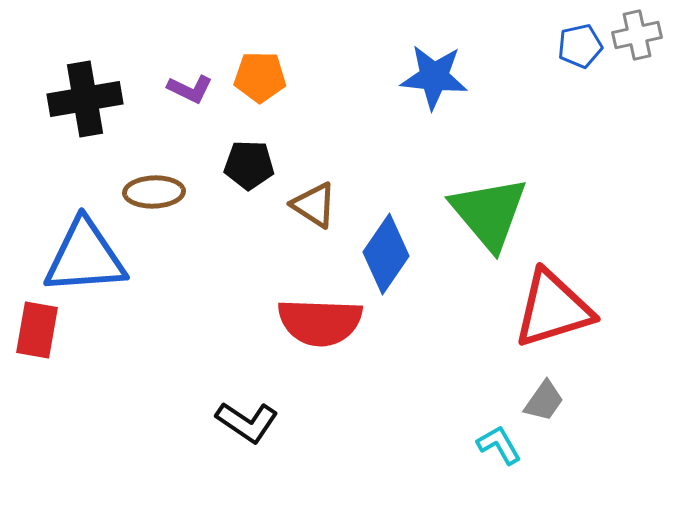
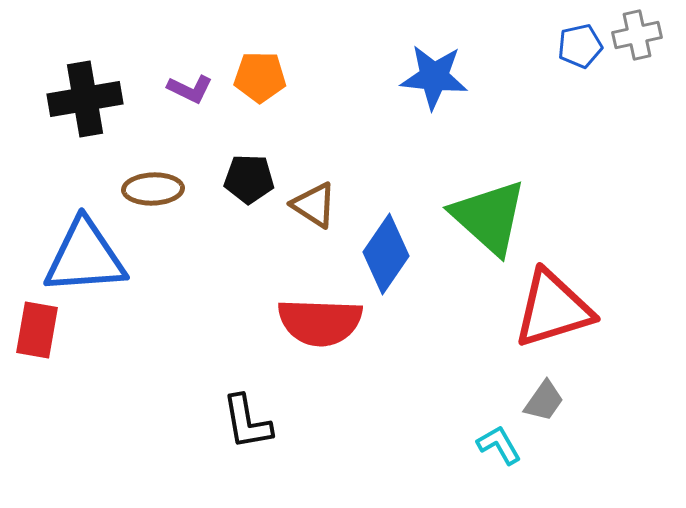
black pentagon: moved 14 px down
brown ellipse: moved 1 px left, 3 px up
green triangle: moved 4 px down; rotated 8 degrees counterclockwise
black L-shape: rotated 46 degrees clockwise
